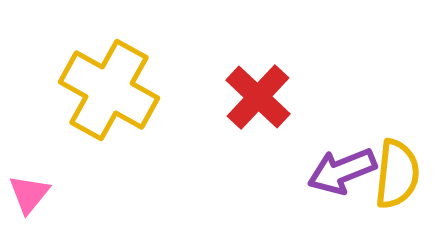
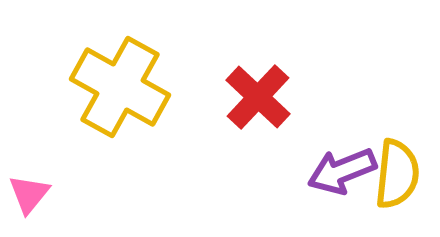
yellow cross: moved 11 px right, 3 px up
